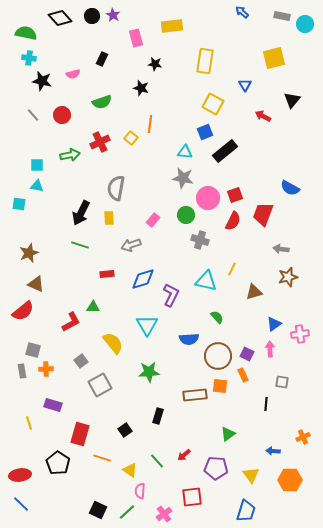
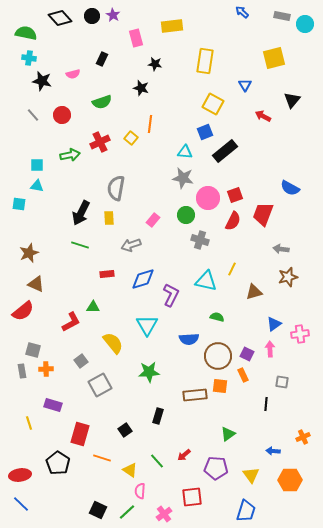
green semicircle at (217, 317): rotated 32 degrees counterclockwise
